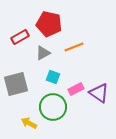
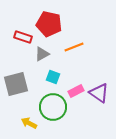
red rectangle: moved 3 px right; rotated 48 degrees clockwise
gray triangle: moved 1 px left, 1 px down
pink rectangle: moved 2 px down
